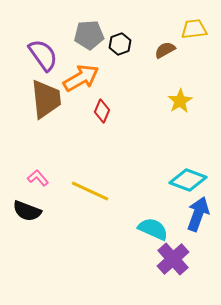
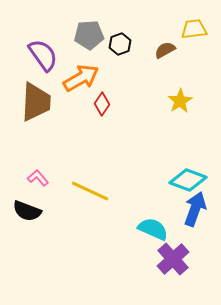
brown trapezoid: moved 10 px left, 3 px down; rotated 9 degrees clockwise
red diamond: moved 7 px up; rotated 10 degrees clockwise
blue arrow: moved 3 px left, 5 px up
